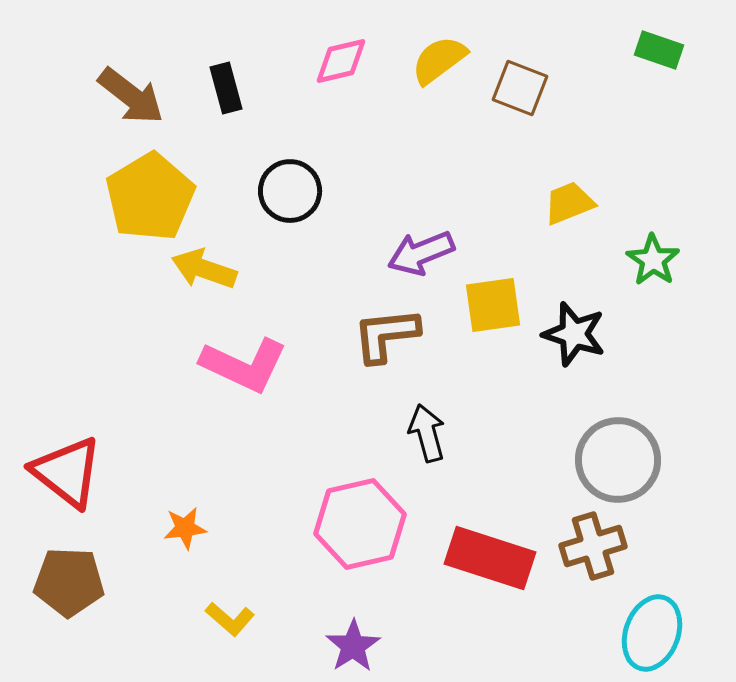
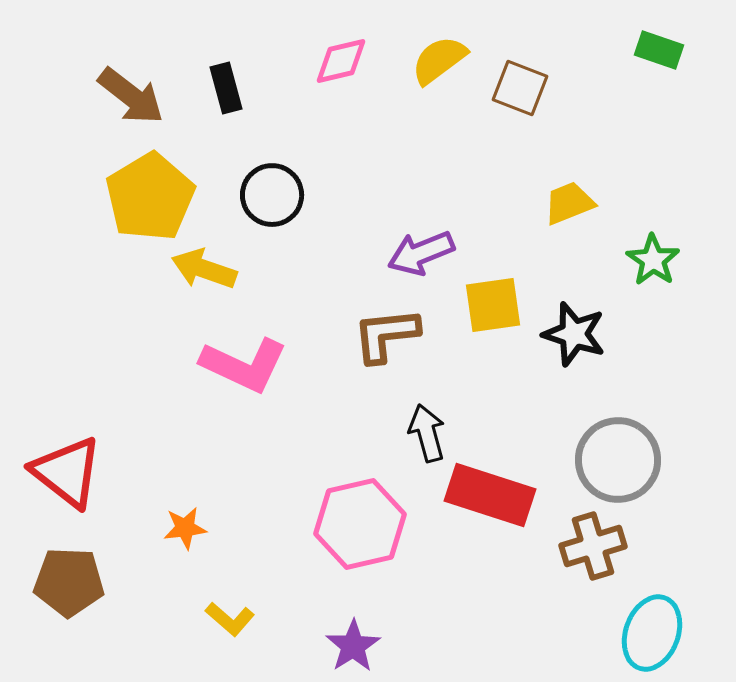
black circle: moved 18 px left, 4 px down
red rectangle: moved 63 px up
